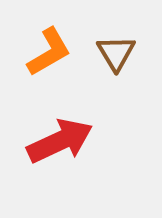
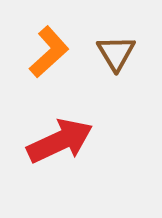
orange L-shape: rotated 12 degrees counterclockwise
